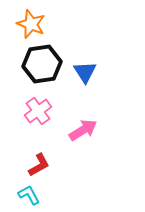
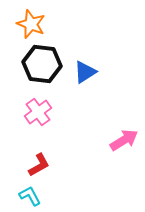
black hexagon: rotated 15 degrees clockwise
blue triangle: rotated 30 degrees clockwise
pink cross: moved 1 px down
pink arrow: moved 41 px right, 10 px down
cyan L-shape: moved 1 px right, 1 px down
